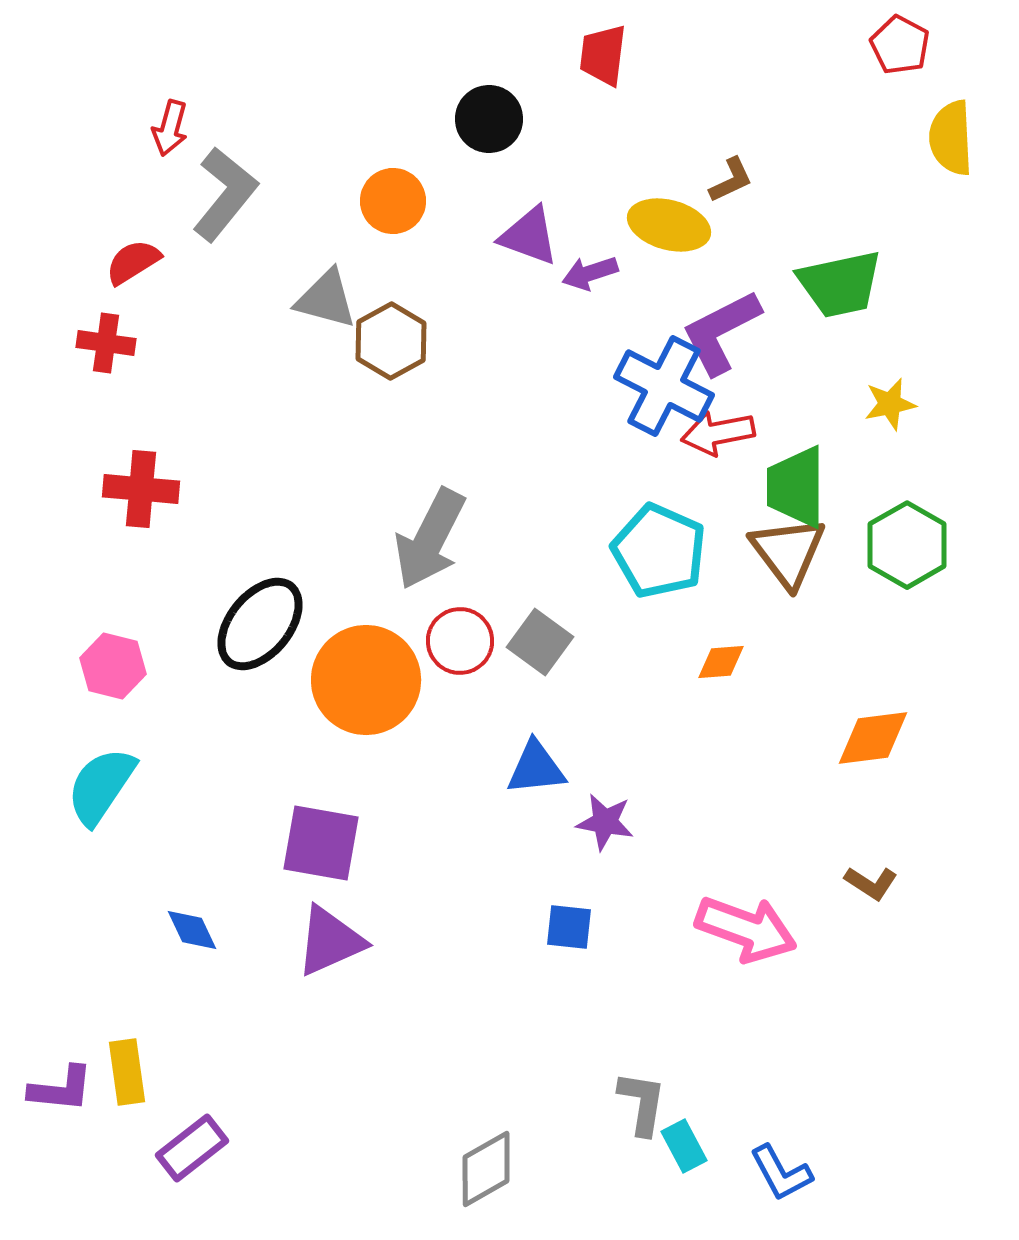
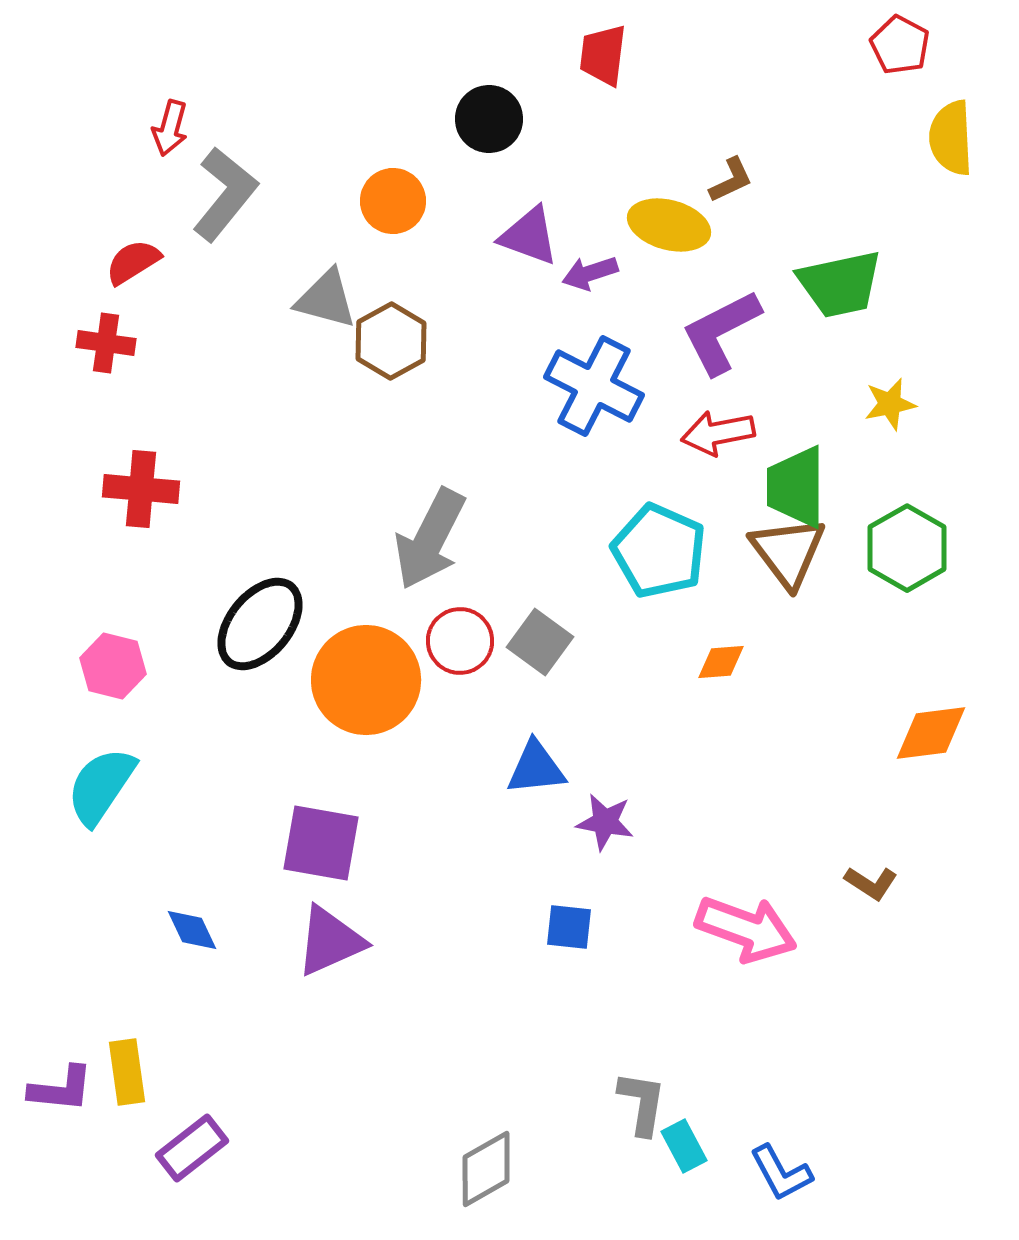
blue cross at (664, 386): moved 70 px left
green hexagon at (907, 545): moved 3 px down
orange diamond at (873, 738): moved 58 px right, 5 px up
